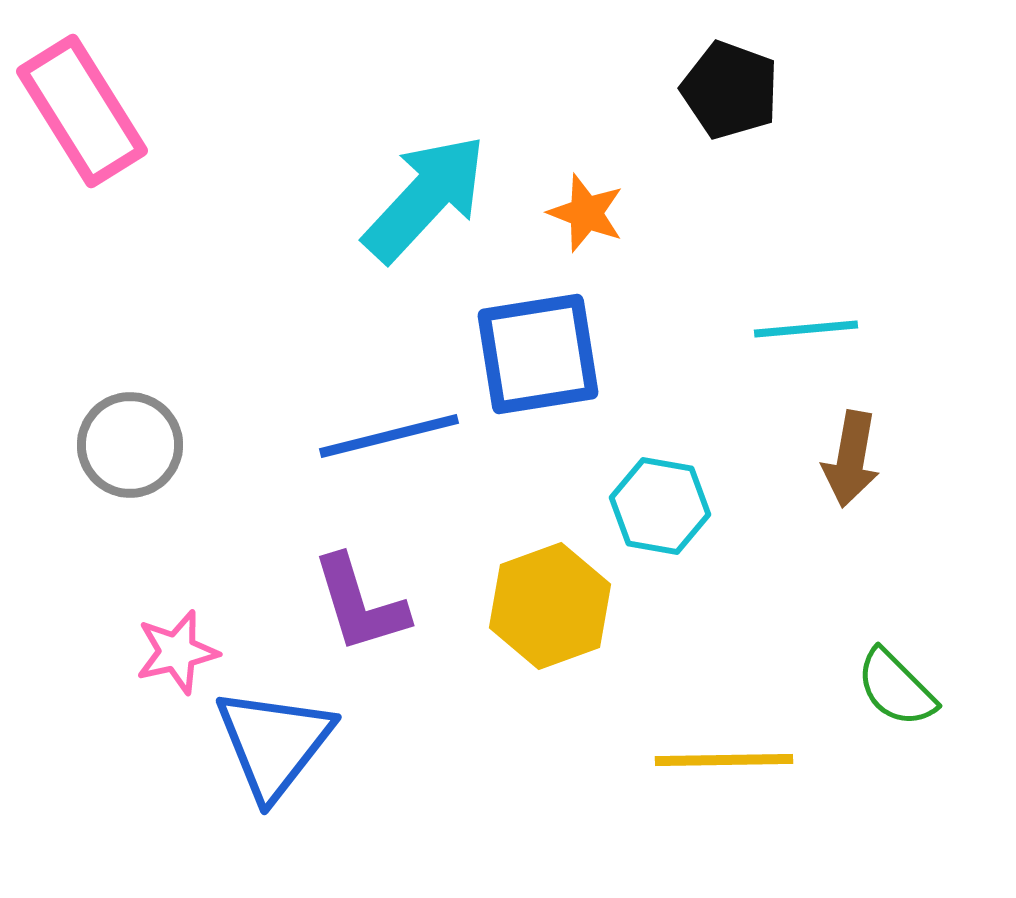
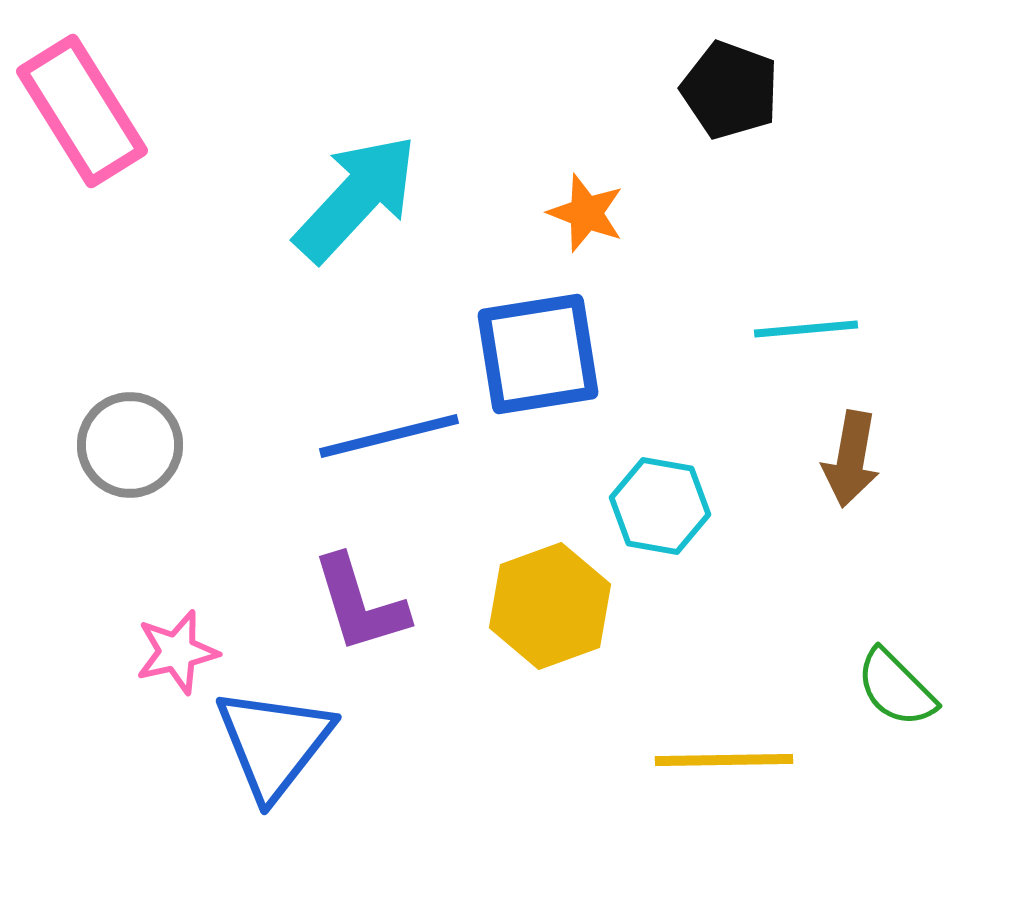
cyan arrow: moved 69 px left
